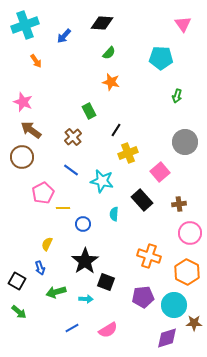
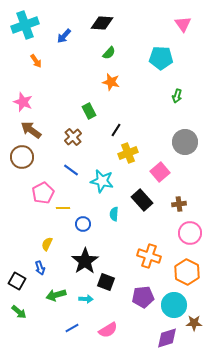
green arrow at (56, 292): moved 3 px down
